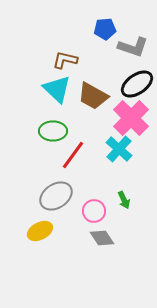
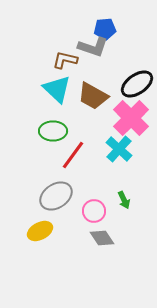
gray L-shape: moved 40 px left
